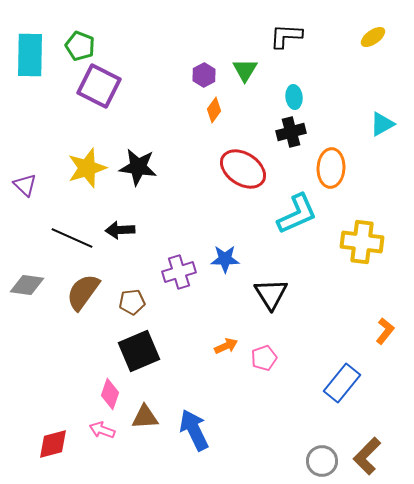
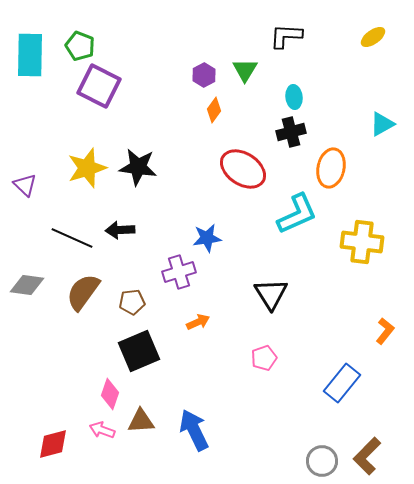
orange ellipse: rotated 9 degrees clockwise
blue star: moved 18 px left, 21 px up; rotated 8 degrees counterclockwise
orange arrow: moved 28 px left, 24 px up
brown triangle: moved 4 px left, 4 px down
